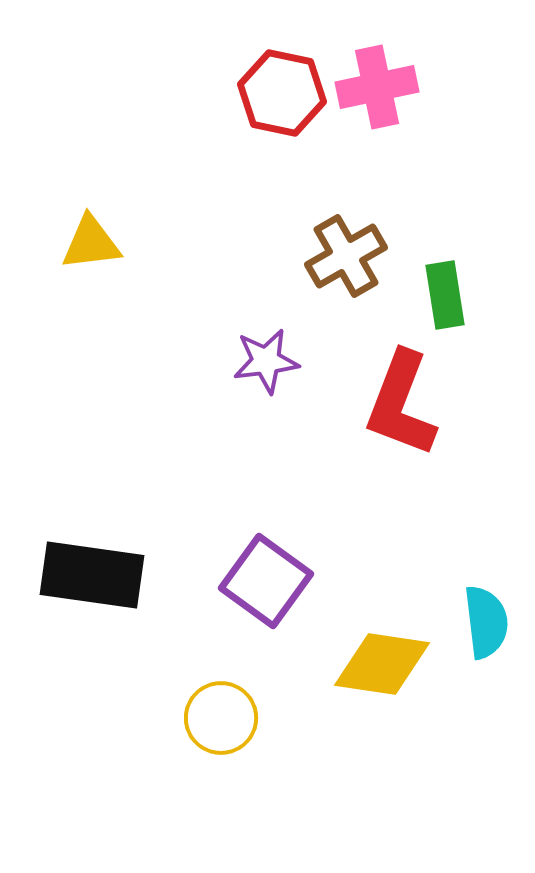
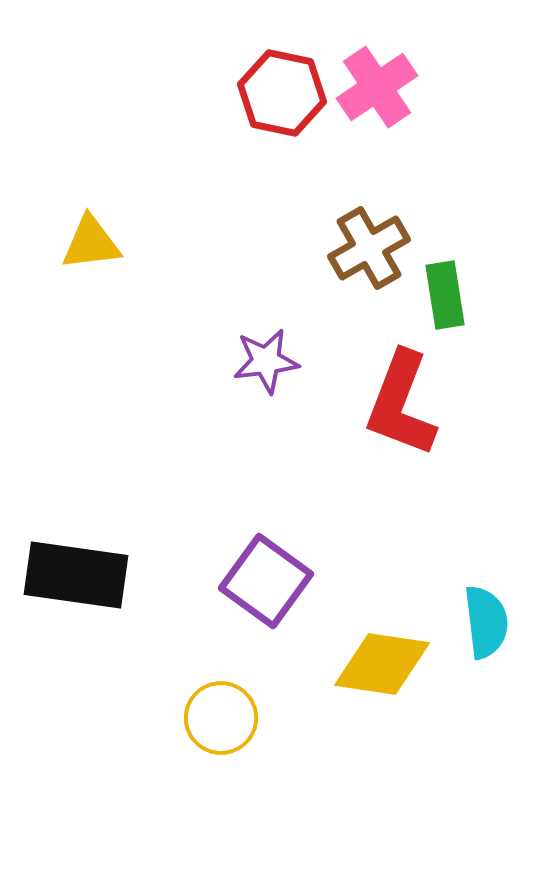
pink cross: rotated 22 degrees counterclockwise
brown cross: moved 23 px right, 8 px up
black rectangle: moved 16 px left
